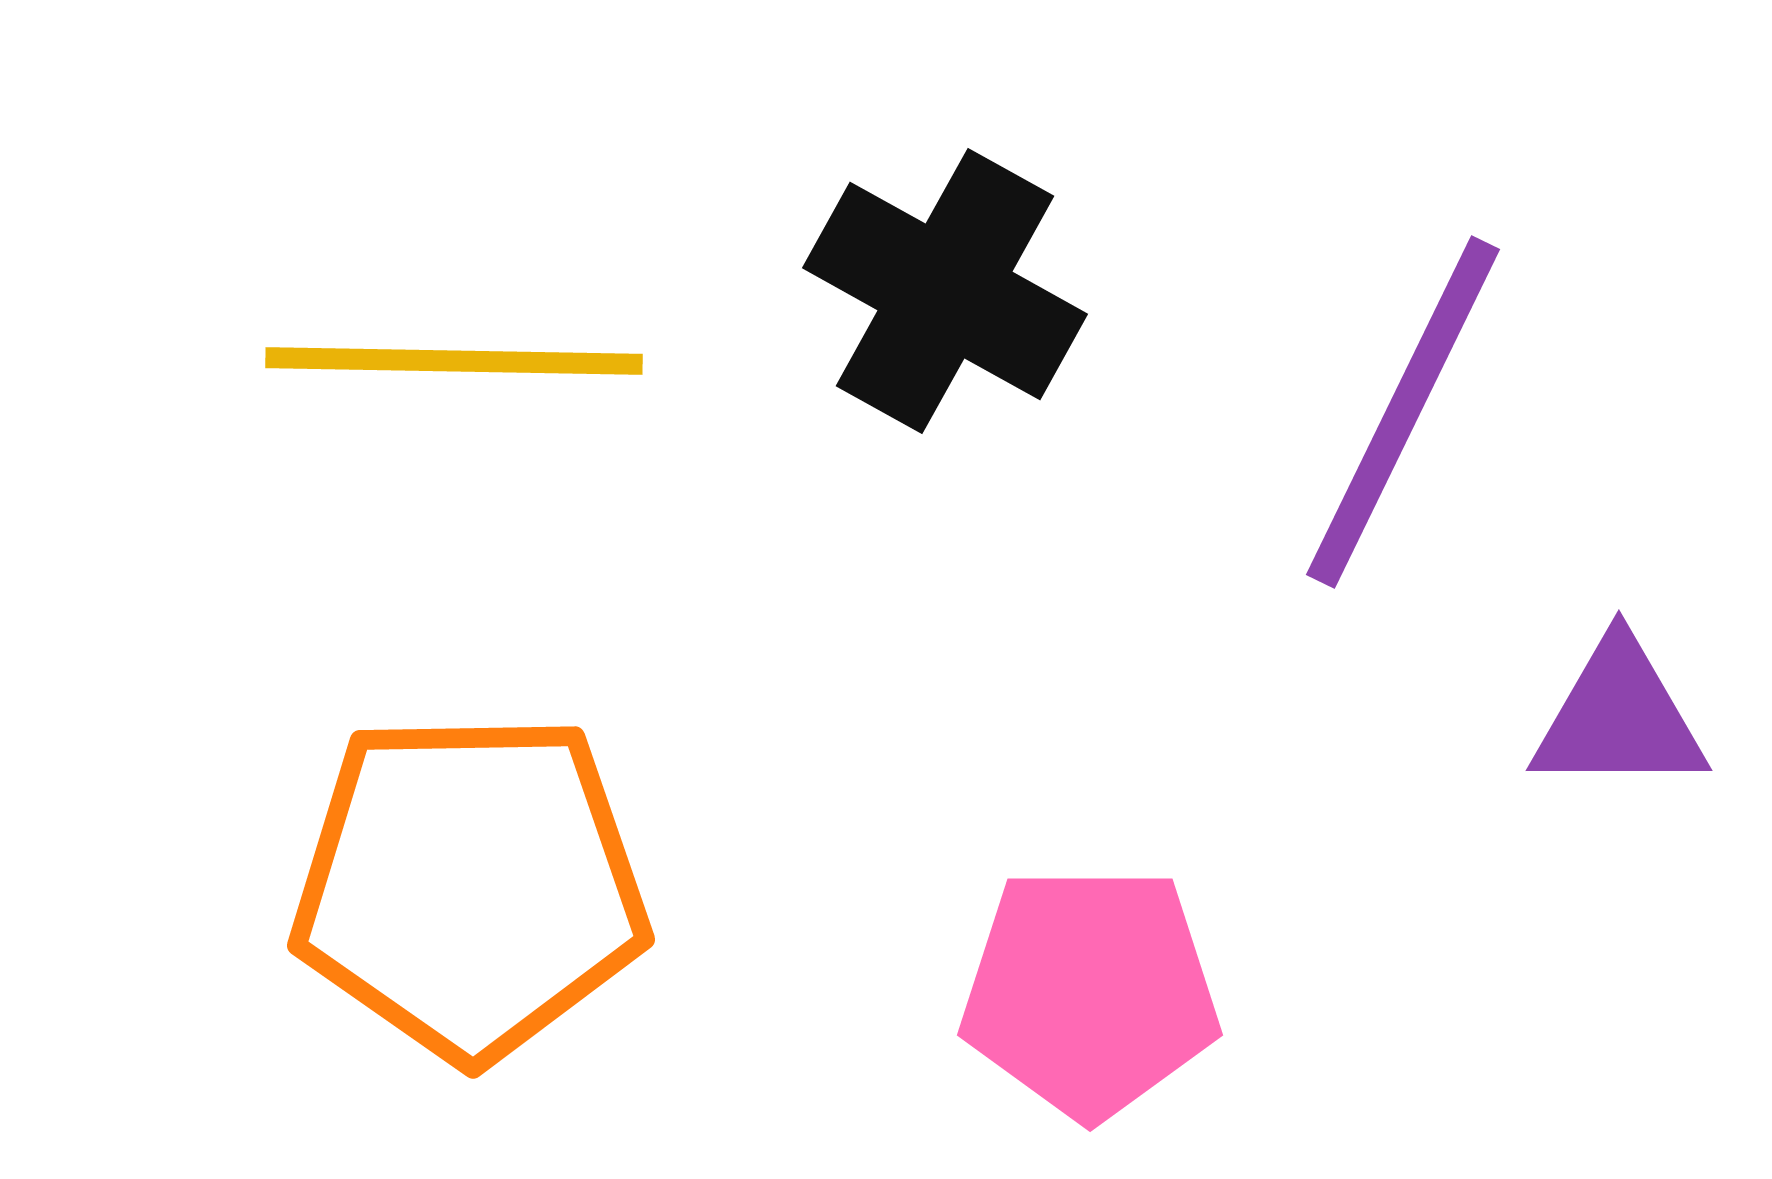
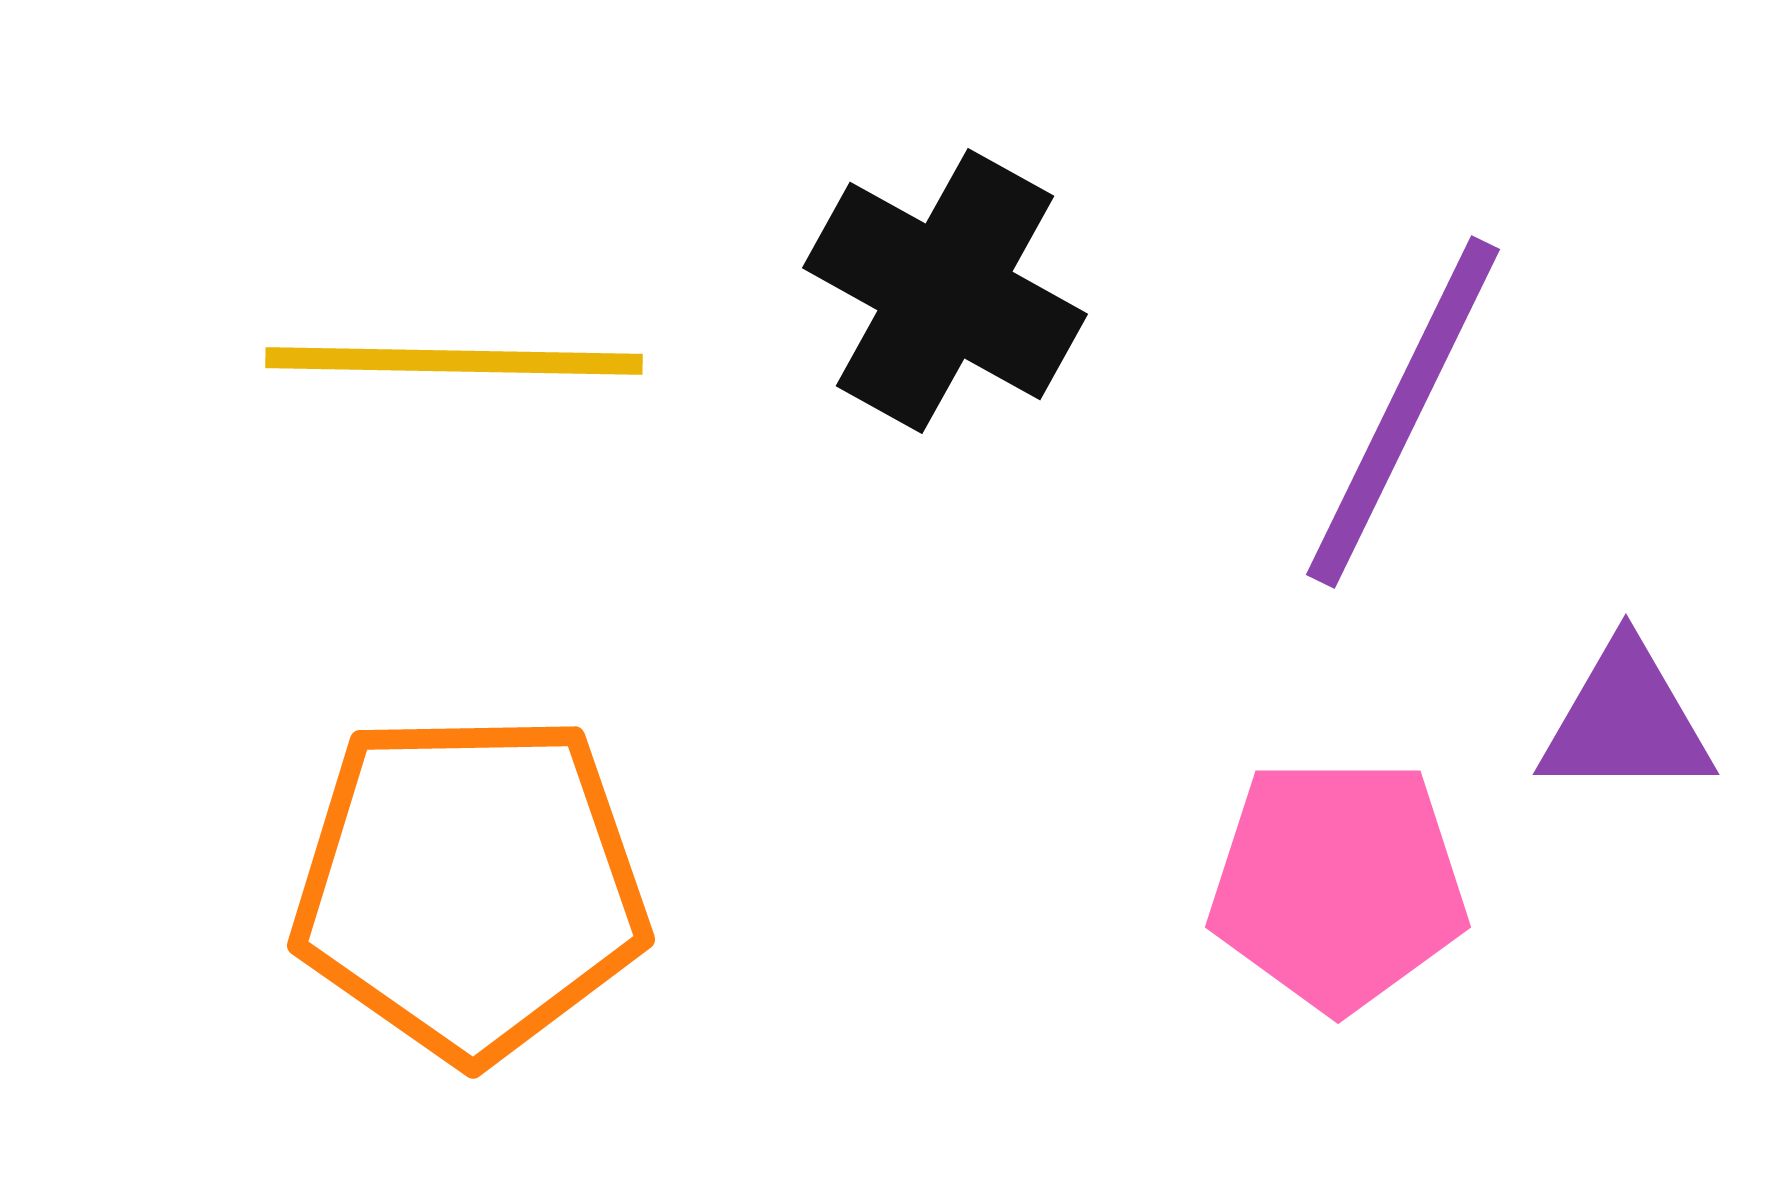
purple triangle: moved 7 px right, 4 px down
pink pentagon: moved 248 px right, 108 px up
